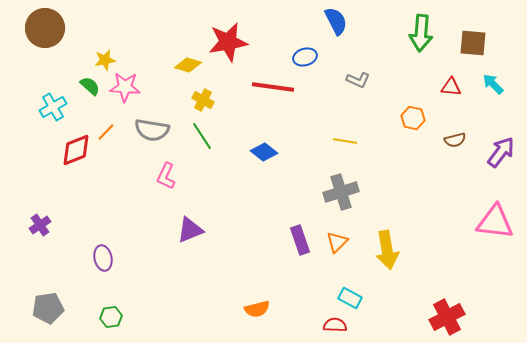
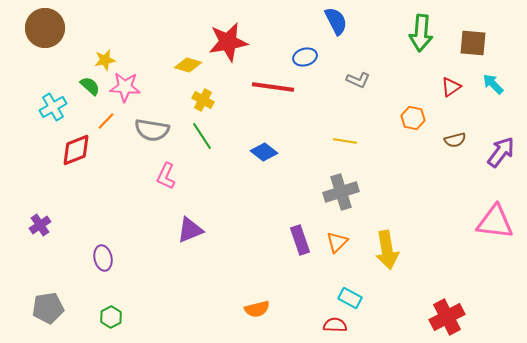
red triangle: rotated 40 degrees counterclockwise
orange line: moved 11 px up
green hexagon: rotated 20 degrees counterclockwise
